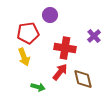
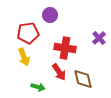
purple cross: moved 5 px right, 2 px down
red arrow: moved 1 px left; rotated 108 degrees clockwise
